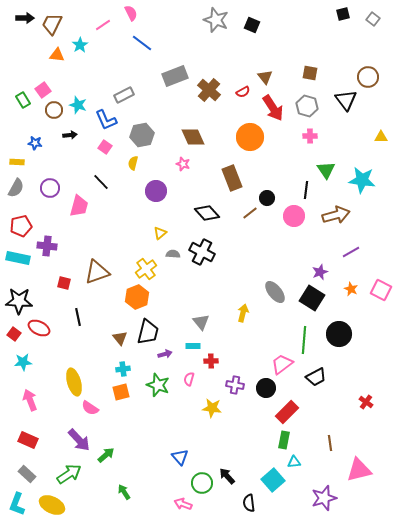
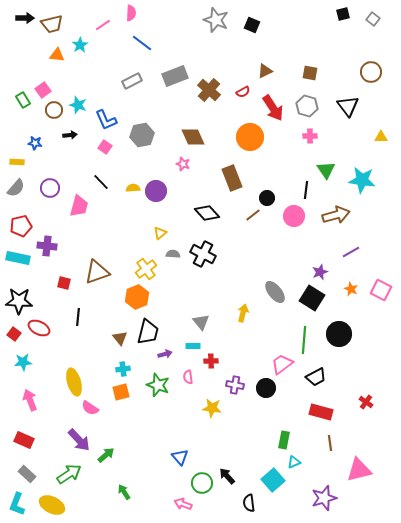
pink semicircle at (131, 13): rotated 28 degrees clockwise
brown trapezoid at (52, 24): rotated 130 degrees counterclockwise
brown triangle at (265, 77): moved 6 px up; rotated 42 degrees clockwise
brown circle at (368, 77): moved 3 px right, 5 px up
gray rectangle at (124, 95): moved 8 px right, 14 px up
black triangle at (346, 100): moved 2 px right, 6 px down
yellow semicircle at (133, 163): moved 25 px down; rotated 72 degrees clockwise
gray semicircle at (16, 188): rotated 12 degrees clockwise
brown line at (250, 213): moved 3 px right, 2 px down
black cross at (202, 252): moved 1 px right, 2 px down
black line at (78, 317): rotated 18 degrees clockwise
pink semicircle at (189, 379): moved 1 px left, 2 px up; rotated 24 degrees counterclockwise
red rectangle at (287, 412): moved 34 px right; rotated 60 degrees clockwise
red rectangle at (28, 440): moved 4 px left
cyan triangle at (294, 462): rotated 16 degrees counterclockwise
